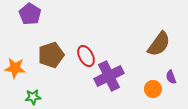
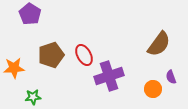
red ellipse: moved 2 px left, 1 px up
orange star: moved 1 px left; rotated 10 degrees counterclockwise
purple cross: rotated 8 degrees clockwise
